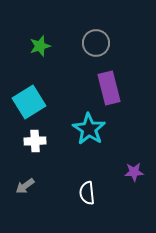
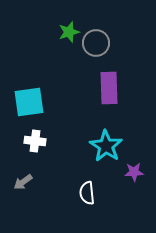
green star: moved 29 px right, 14 px up
purple rectangle: rotated 12 degrees clockwise
cyan square: rotated 24 degrees clockwise
cyan star: moved 17 px right, 17 px down
white cross: rotated 10 degrees clockwise
gray arrow: moved 2 px left, 4 px up
